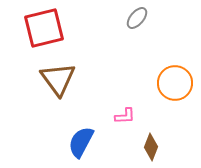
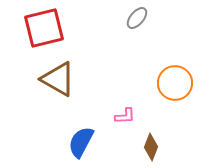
brown triangle: rotated 24 degrees counterclockwise
